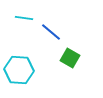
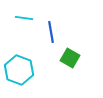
blue line: rotated 40 degrees clockwise
cyan hexagon: rotated 16 degrees clockwise
